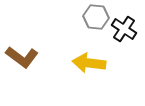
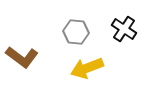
gray hexagon: moved 20 px left, 15 px down
yellow arrow: moved 2 px left, 5 px down; rotated 28 degrees counterclockwise
